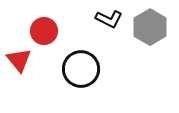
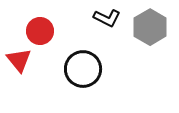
black L-shape: moved 2 px left, 1 px up
red circle: moved 4 px left
black circle: moved 2 px right
